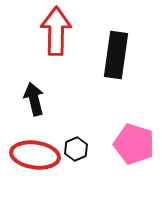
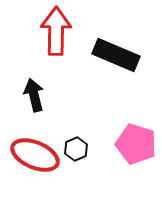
black rectangle: rotated 75 degrees counterclockwise
black arrow: moved 4 px up
pink pentagon: moved 2 px right
red ellipse: rotated 15 degrees clockwise
